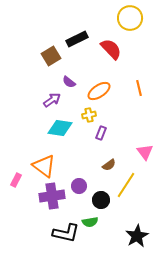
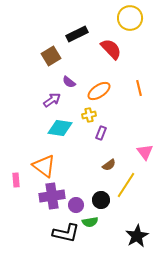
black rectangle: moved 5 px up
pink rectangle: rotated 32 degrees counterclockwise
purple circle: moved 3 px left, 19 px down
